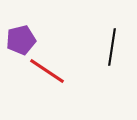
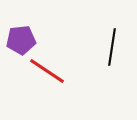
purple pentagon: rotated 8 degrees clockwise
